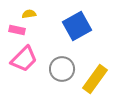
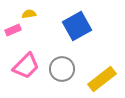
pink rectangle: moved 4 px left; rotated 35 degrees counterclockwise
pink trapezoid: moved 2 px right, 7 px down
yellow rectangle: moved 7 px right; rotated 16 degrees clockwise
